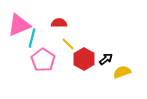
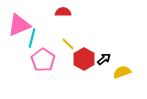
red semicircle: moved 4 px right, 11 px up
black arrow: moved 2 px left
